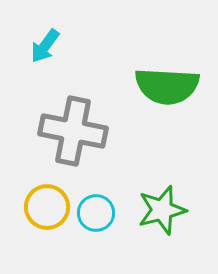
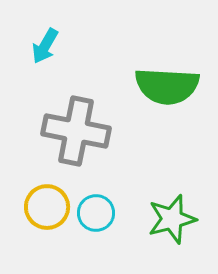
cyan arrow: rotated 6 degrees counterclockwise
gray cross: moved 3 px right
green star: moved 10 px right, 9 px down
